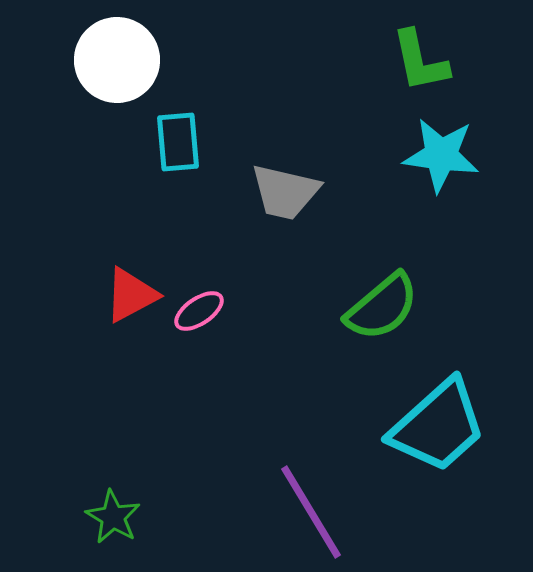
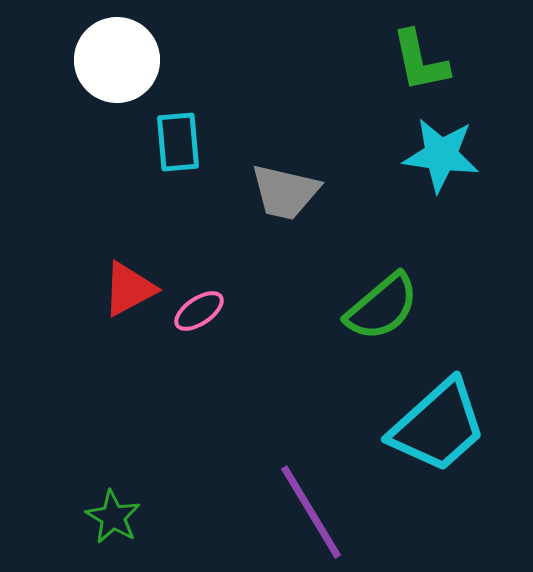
red triangle: moved 2 px left, 6 px up
